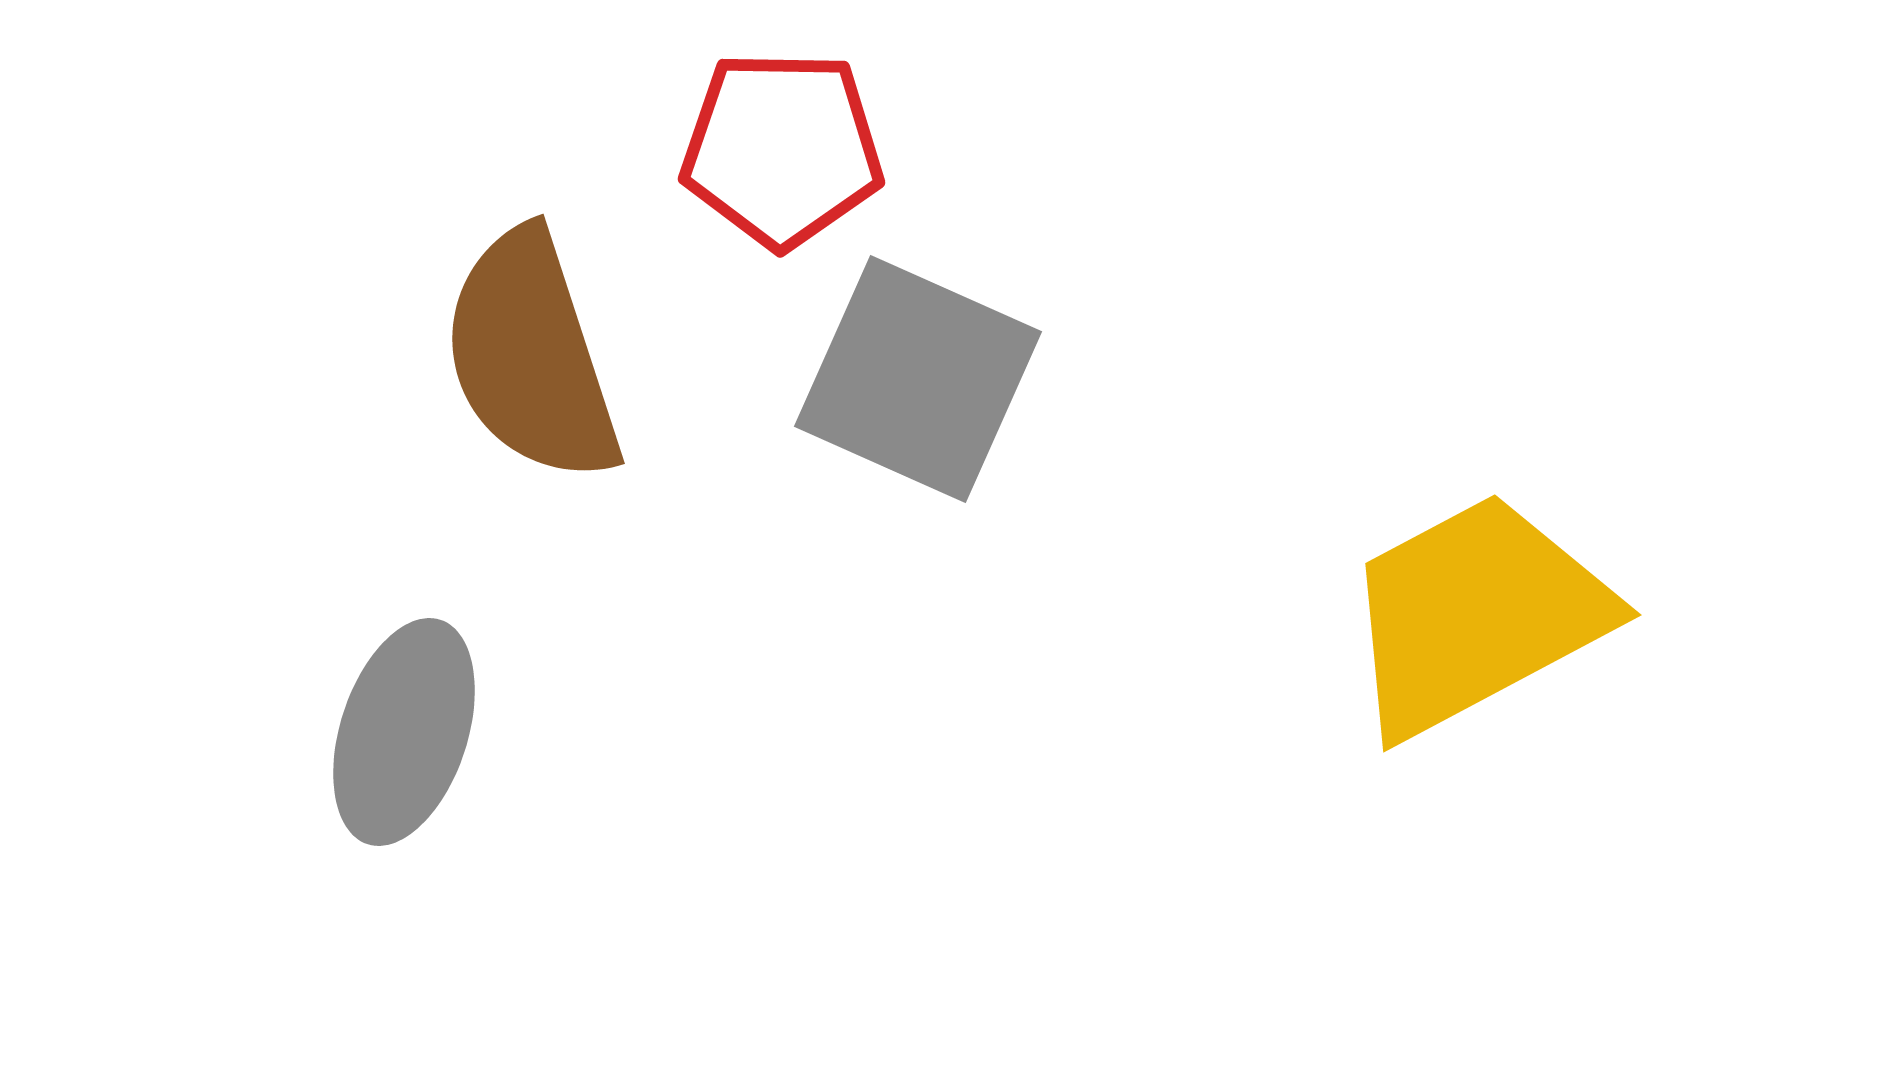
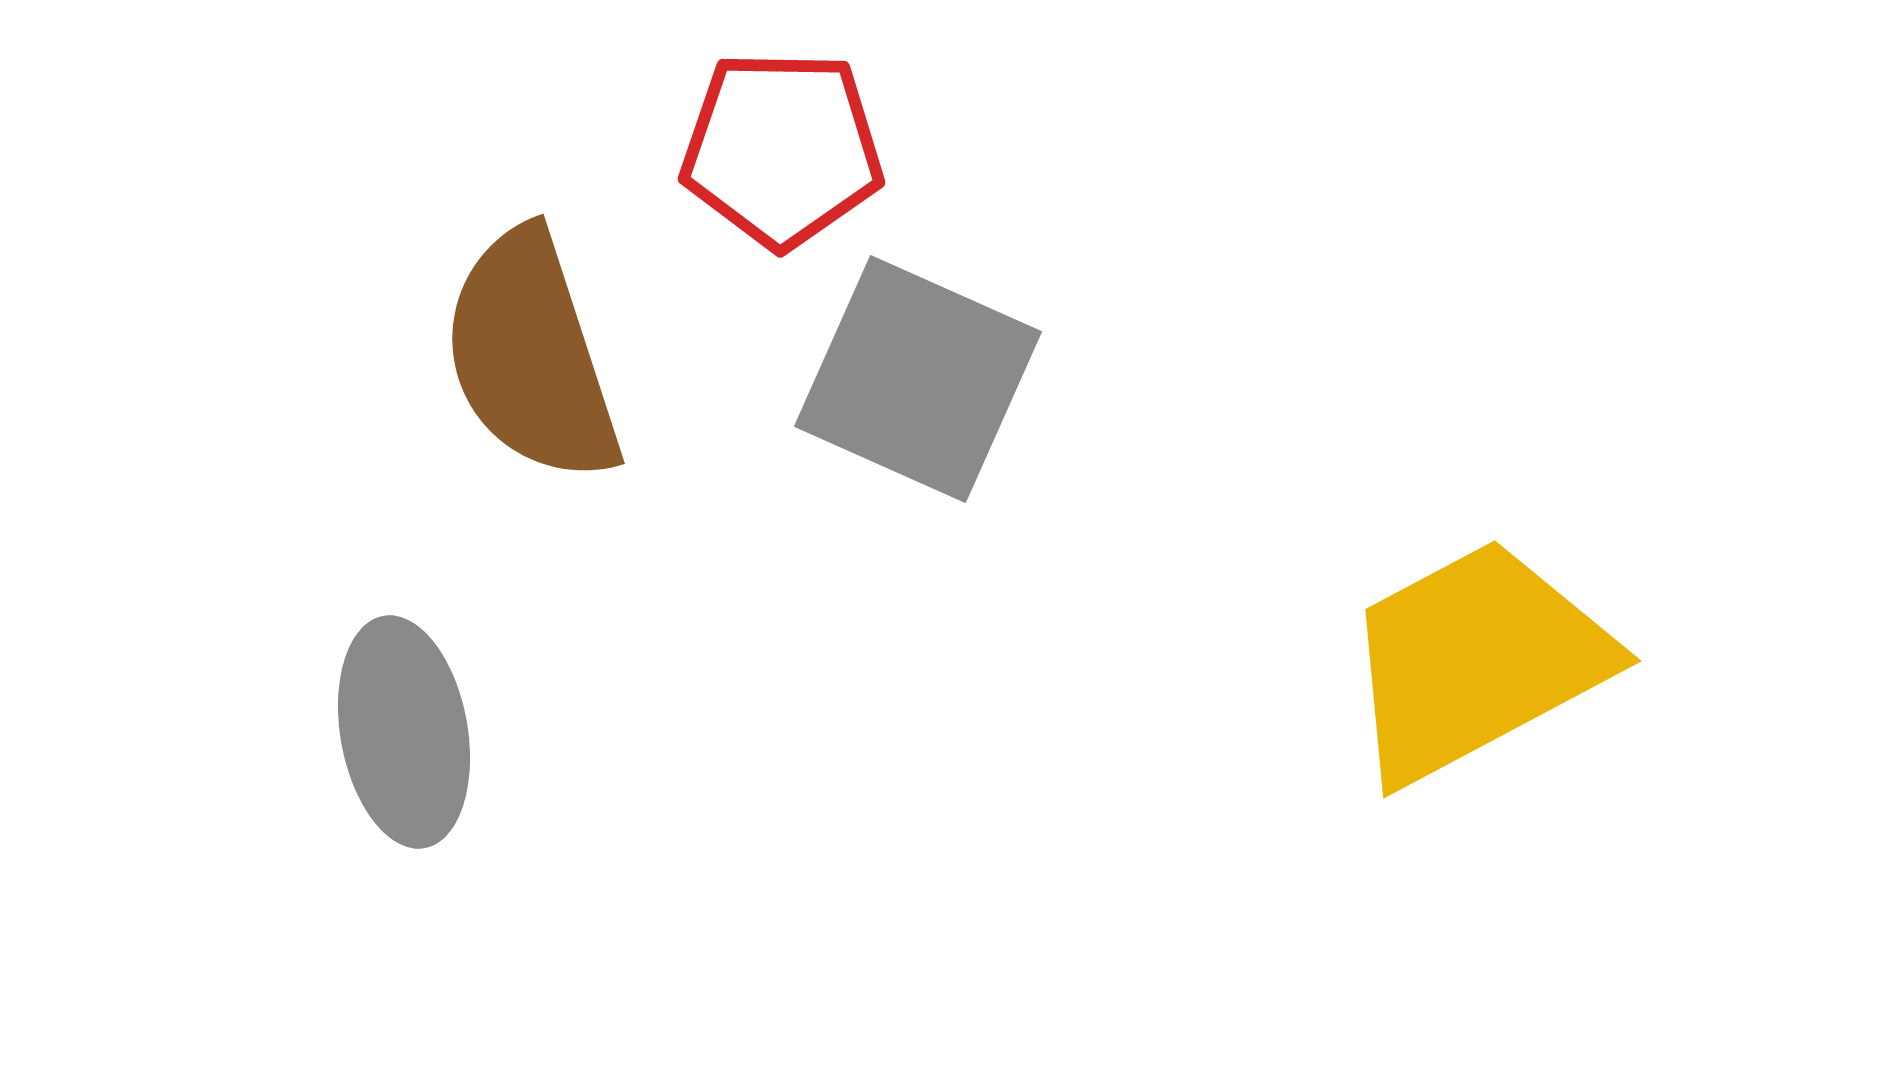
yellow trapezoid: moved 46 px down
gray ellipse: rotated 28 degrees counterclockwise
